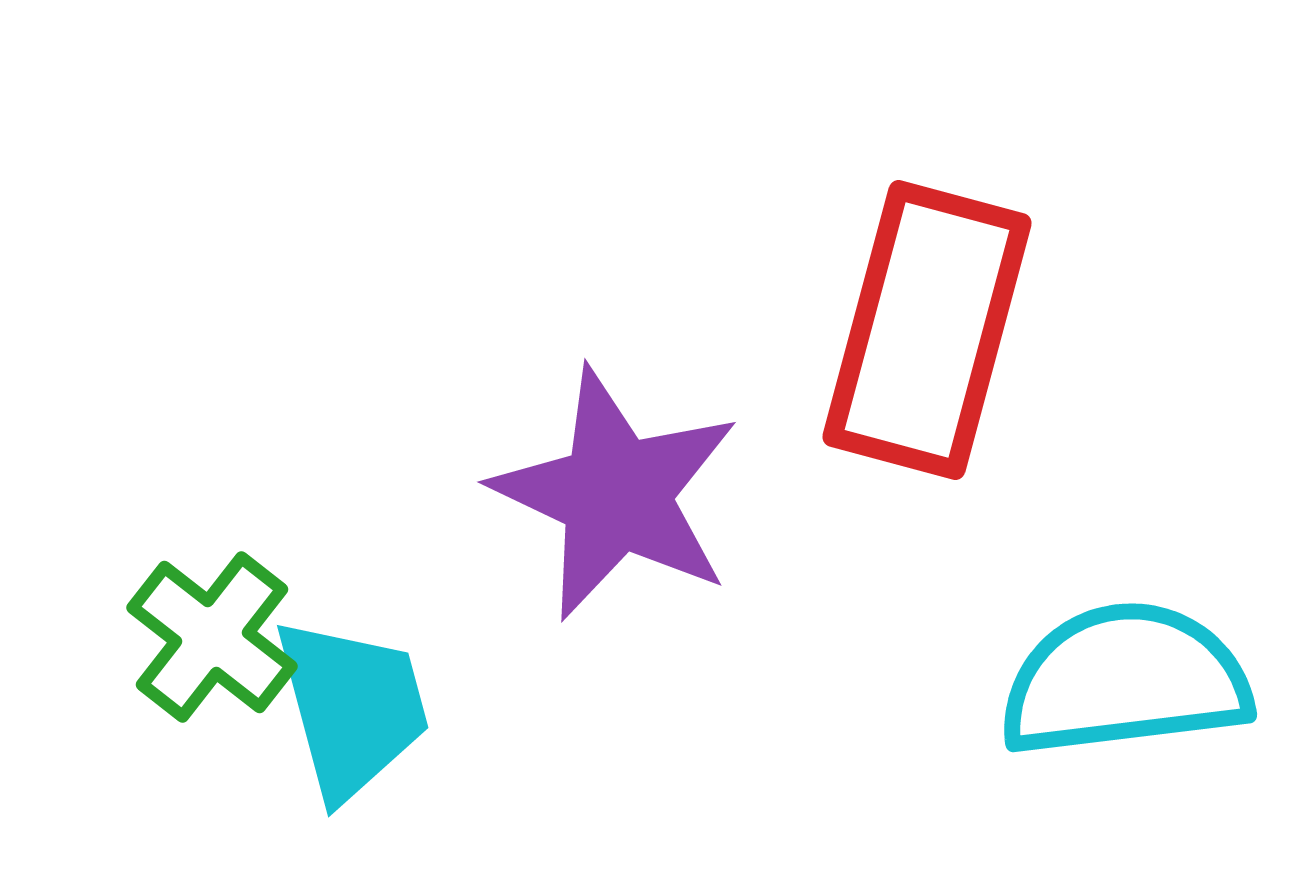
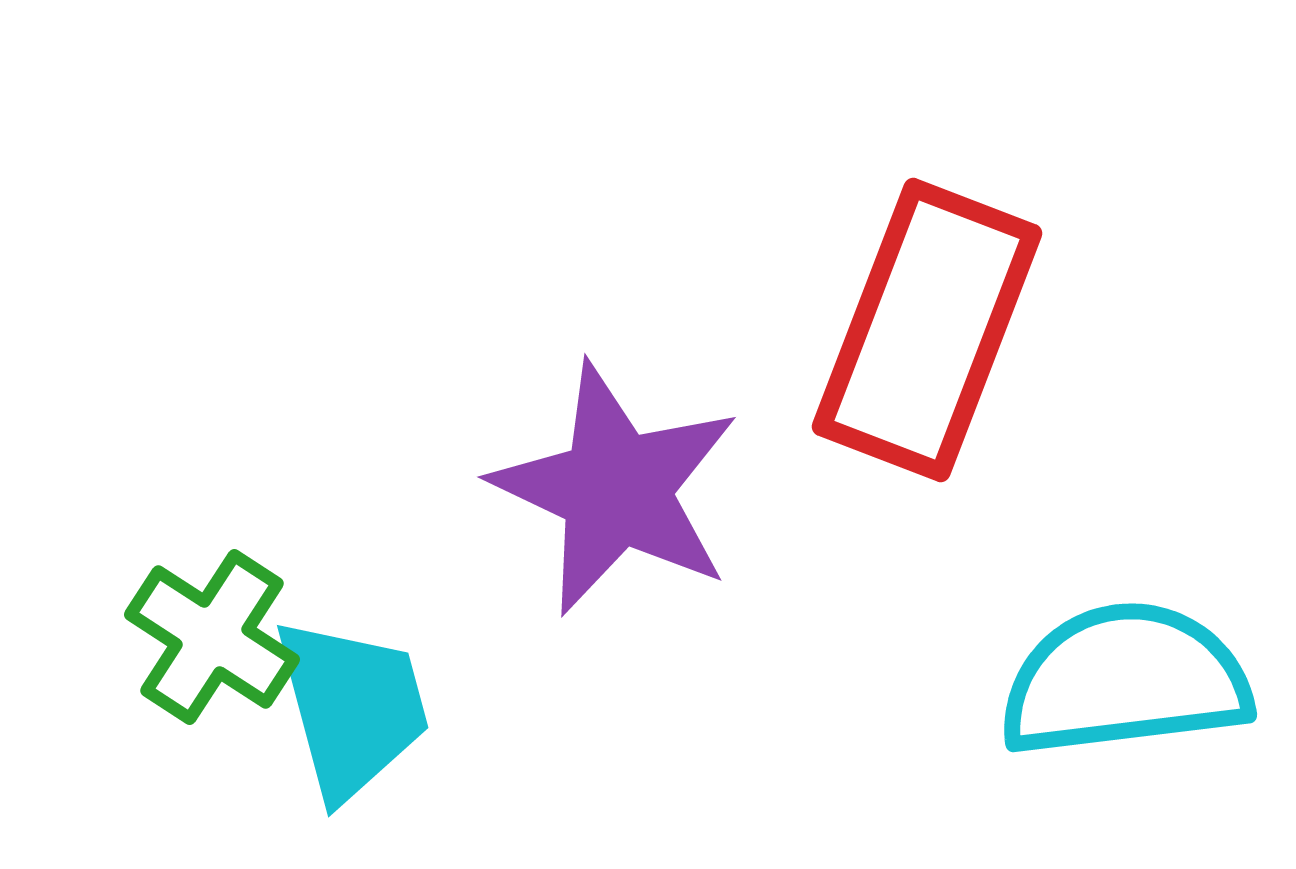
red rectangle: rotated 6 degrees clockwise
purple star: moved 5 px up
green cross: rotated 5 degrees counterclockwise
